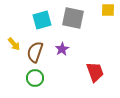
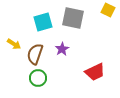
yellow square: rotated 24 degrees clockwise
cyan square: moved 1 px right, 2 px down
yellow arrow: rotated 16 degrees counterclockwise
brown semicircle: moved 2 px down
red trapezoid: rotated 85 degrees clockwise
green circle: moved 3 px right
